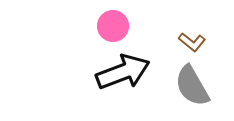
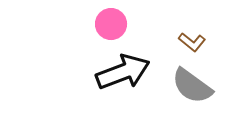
pink circle: moved 2 px left, 2 px up
gray semicircle: rotated 24 degrees counterclockwise
